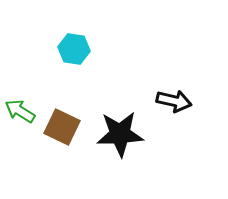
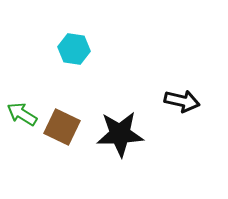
black arrow: moved 8 px right
green arrow: moved 2 px right, 3 px down
